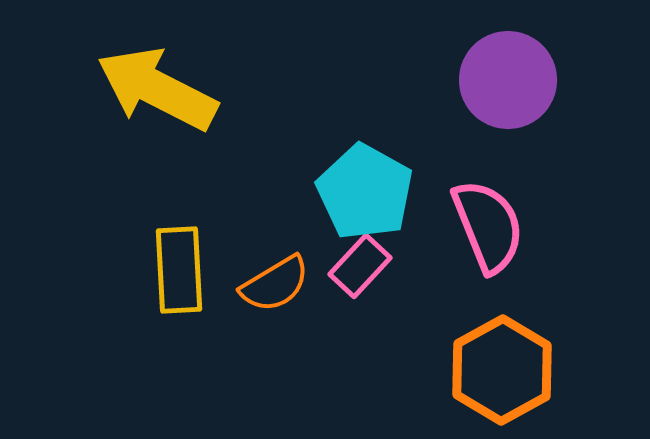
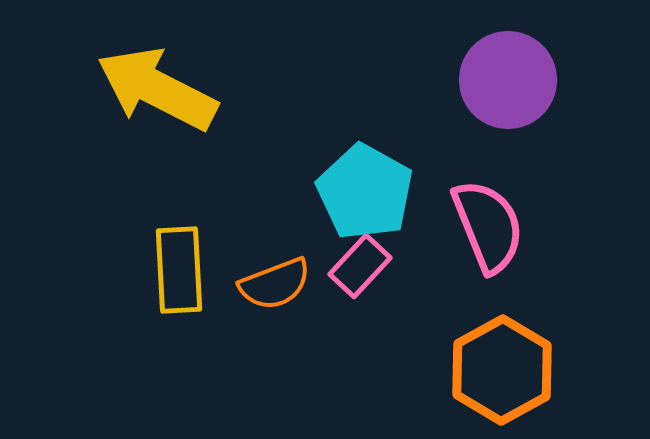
orange semicircle: rotated 10 degrees clockwise
